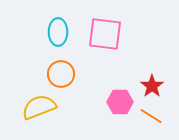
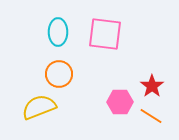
orange circle: moved 2 px left
